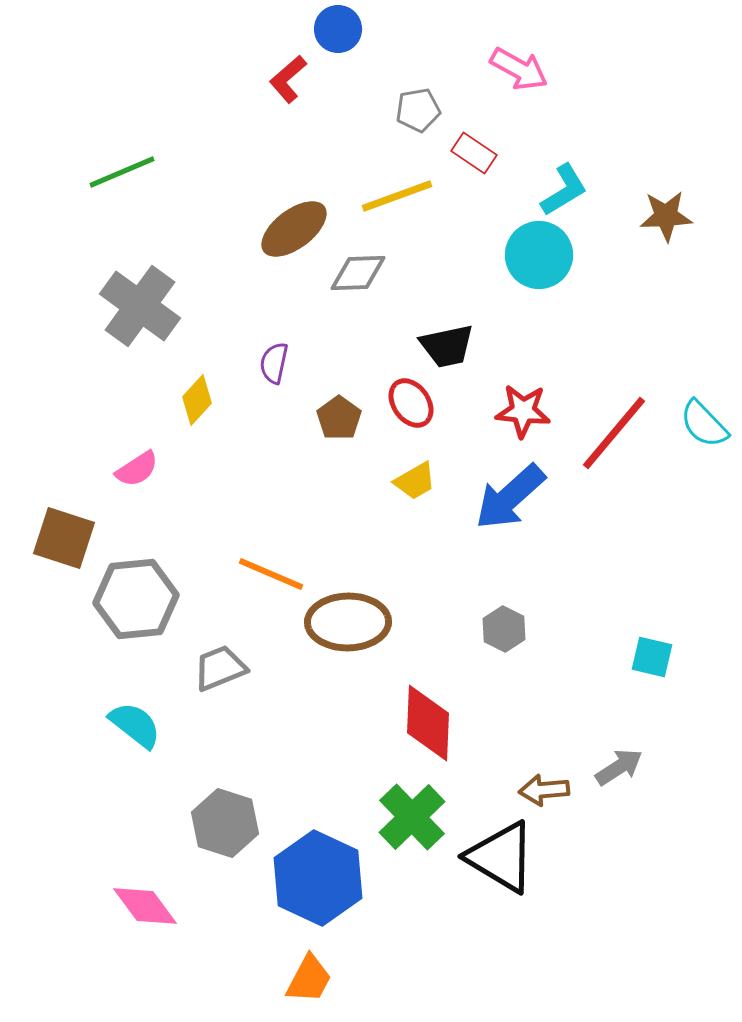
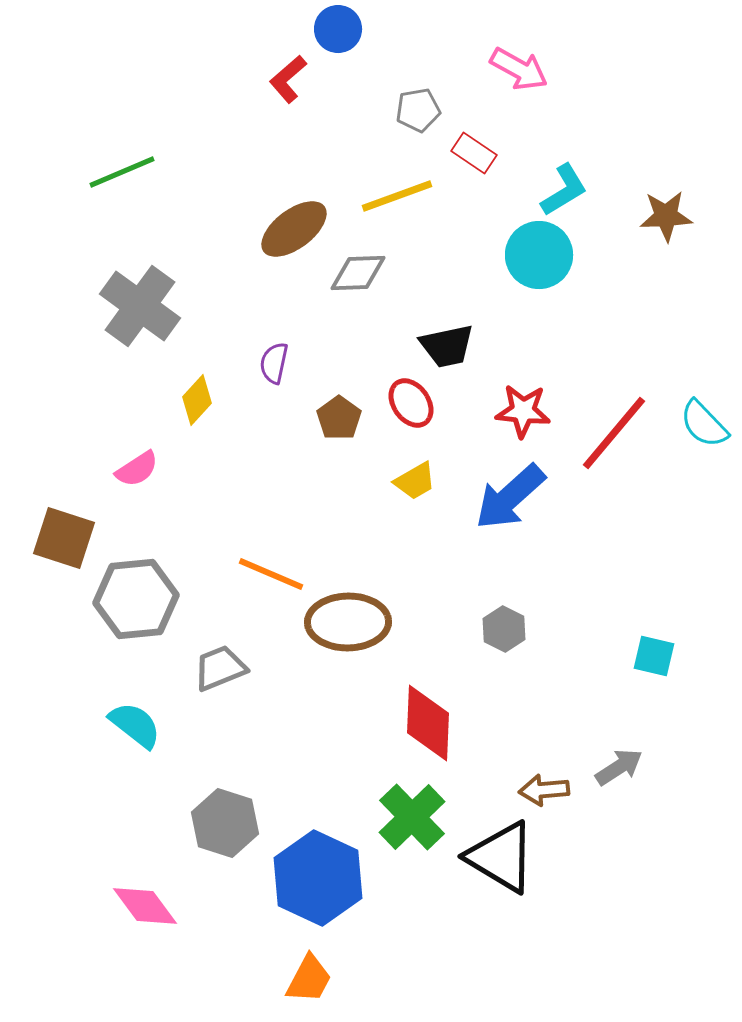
cyan square at (652, 657): moved 2 px right, 1 px up
